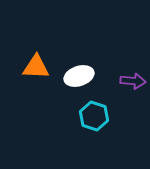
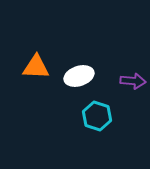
cyan hexagon: moved 3 px right
